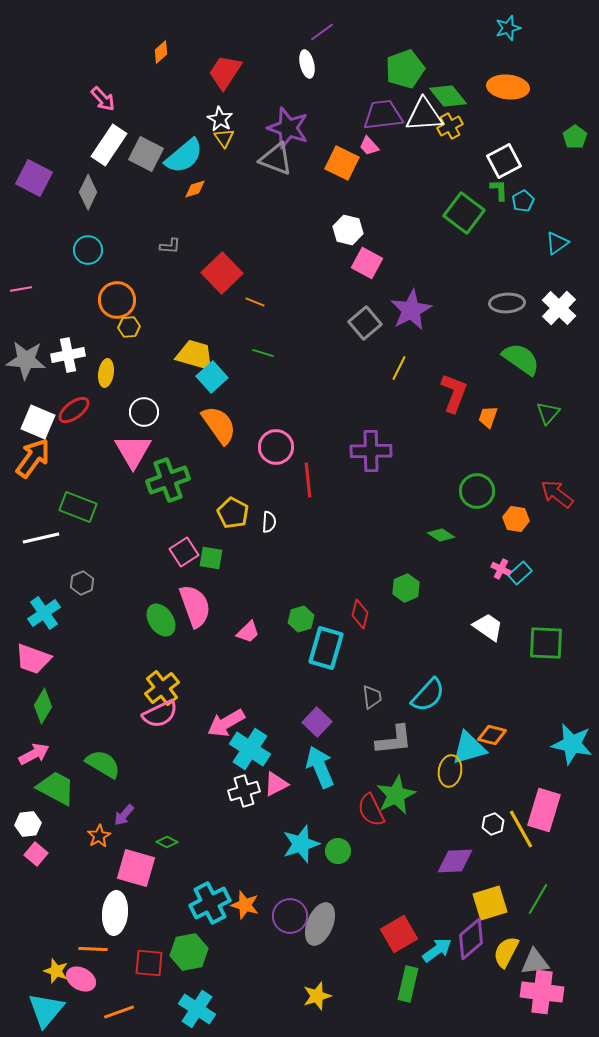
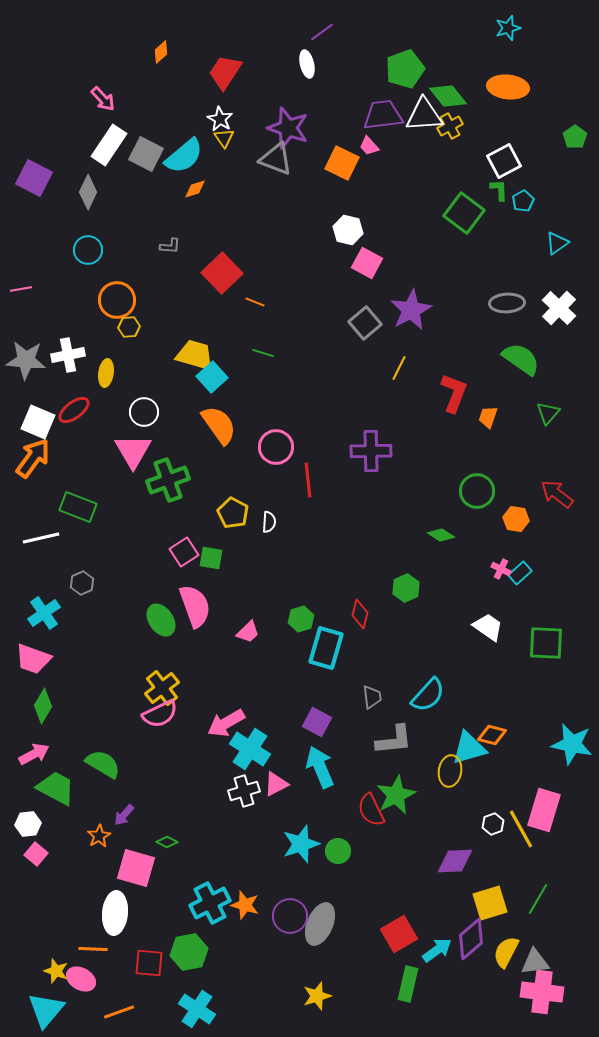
purple square at (317, 722): rotated 16 degrees counterclockwise
